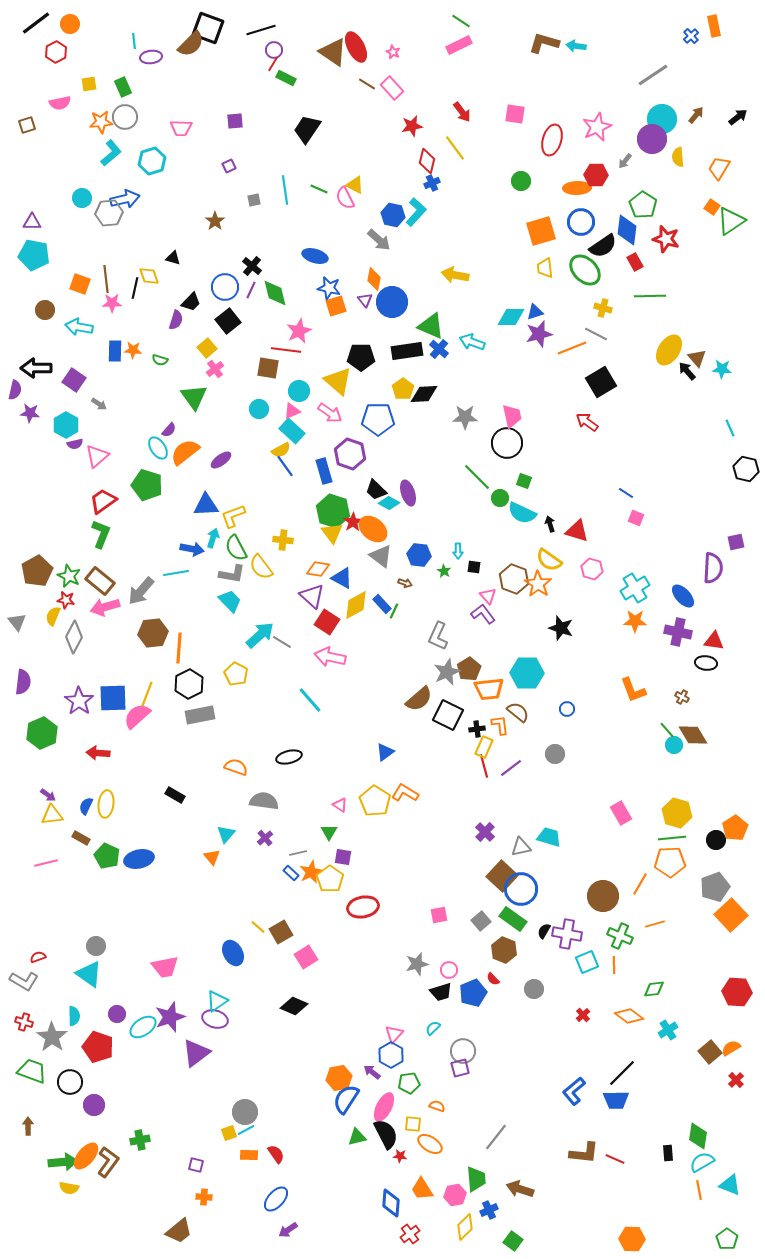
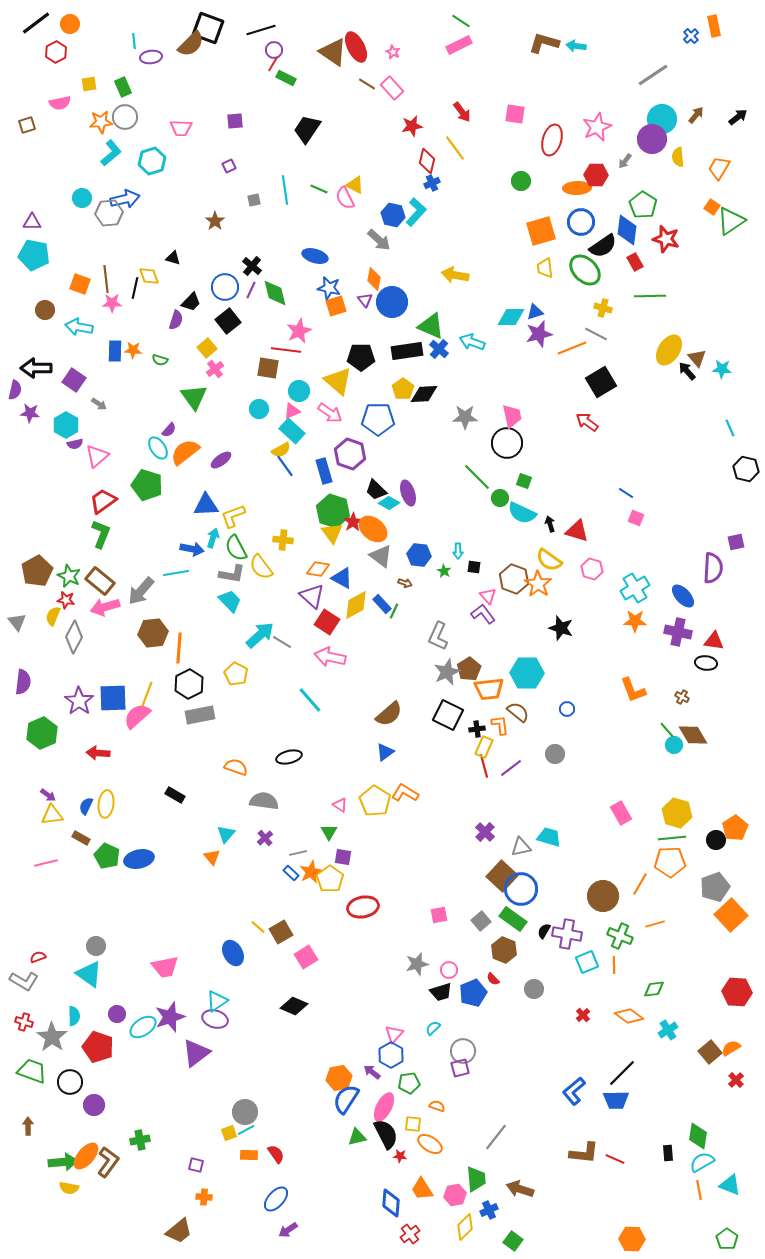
brown semicircle at (419, 699): moved 30 px left, 15 px down
